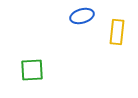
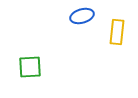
green square: moved 2 px left, 3 px up
